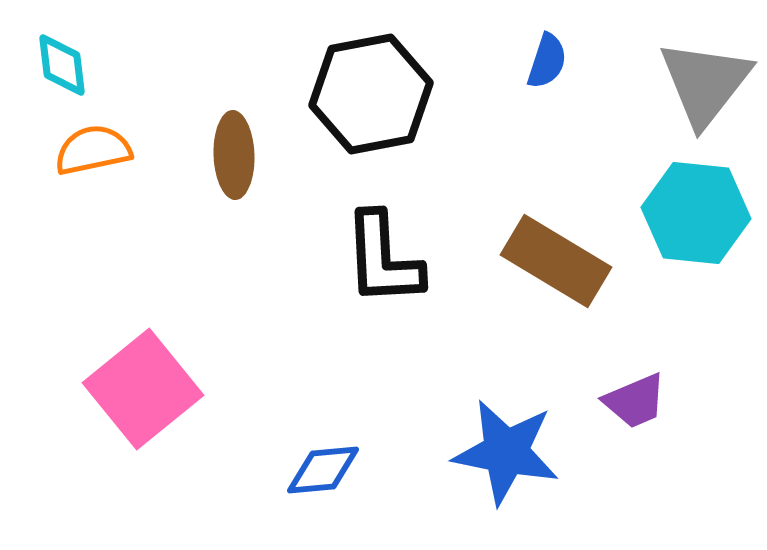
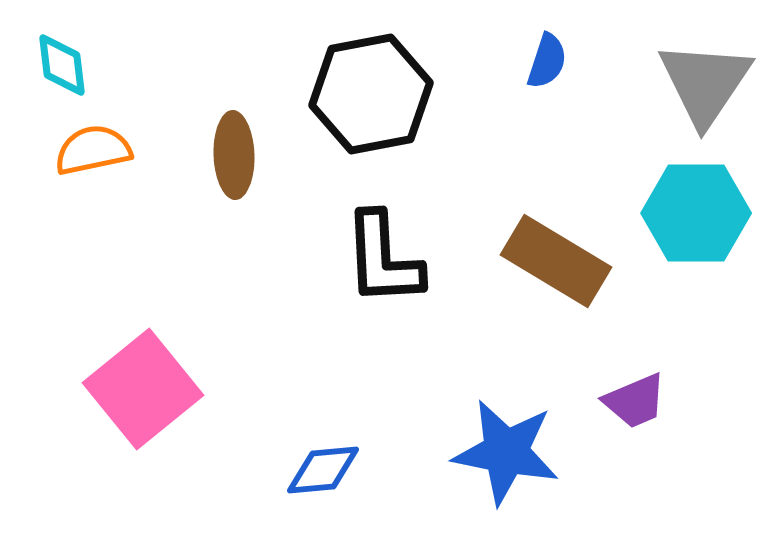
gray triangle: rotated 4 degrees counterclockwise
cyan hexagon: rotated 6 degrees counterclockwise
